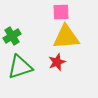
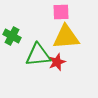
green cross: rotated 30 degrees counterclockwise
green triangle: moved 18 px right, 12 px up; rotated 12 degrees clockwise
